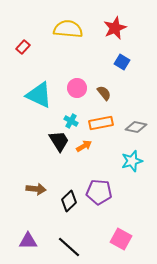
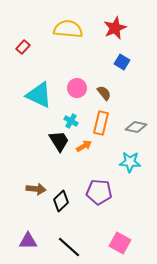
orange rectangle: rotated 65 degrees counterclockwise
cyan star: moved 2 px left, 1 px down; rotated 20 degrees clockwise
black diamond: moved 8 px left
pink square: moved 1 px left, 4 px down
